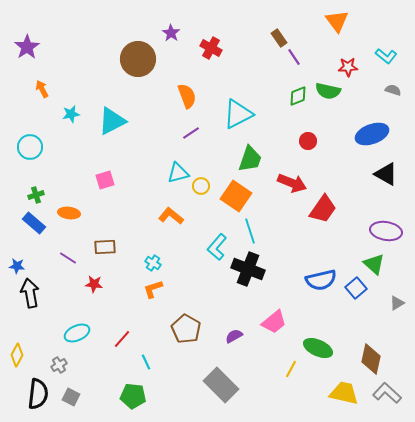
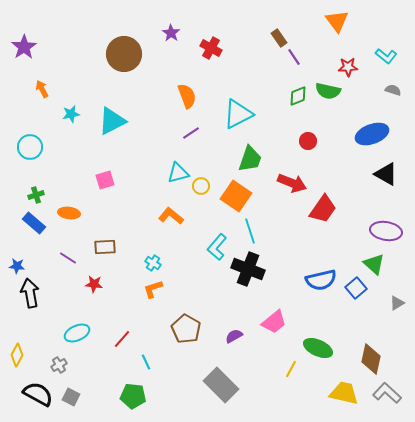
purple star at (27, 47): moved 3 px left
brown circle at (138, 59): moved 14 px left, 5 px up
black semicircle at (38, 394): rotated 68 degrees counterclockwise
